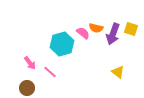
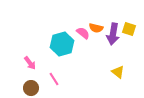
yellow square: moved 2 px left
purple arrow: rotated 10 degrees counterclockwise
pink line: moved 4 px right, 7 px down; rotated 16 degrees clockwise
brown circle: moved 4 px right
